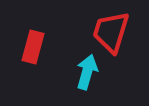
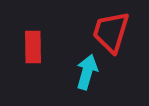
red rectangle: rotated 16 degrees counterclockwise
